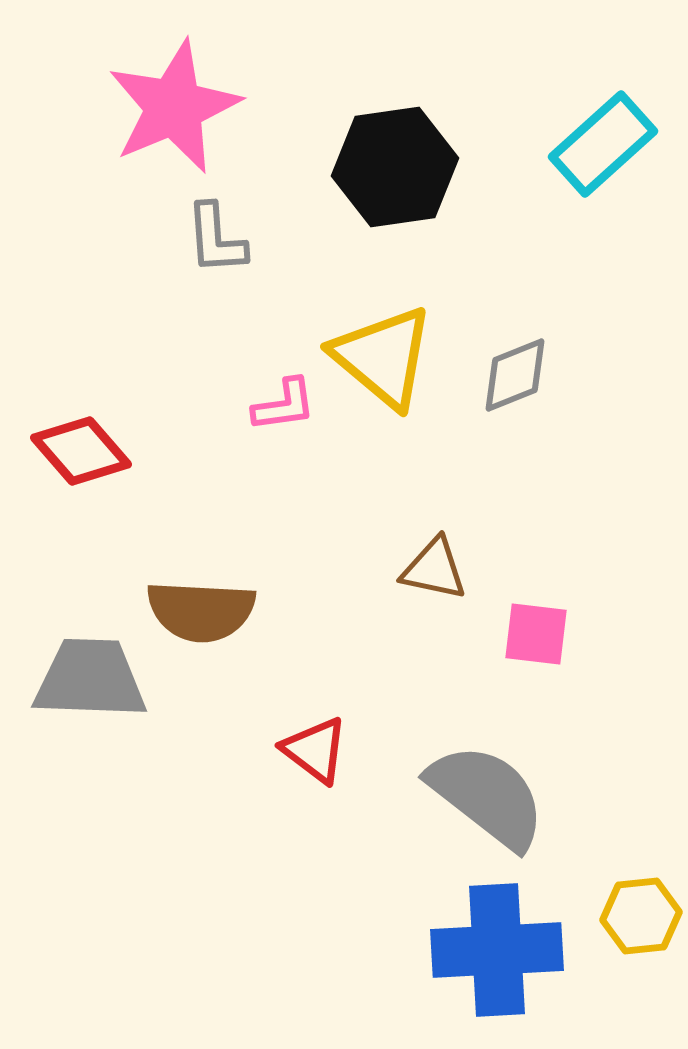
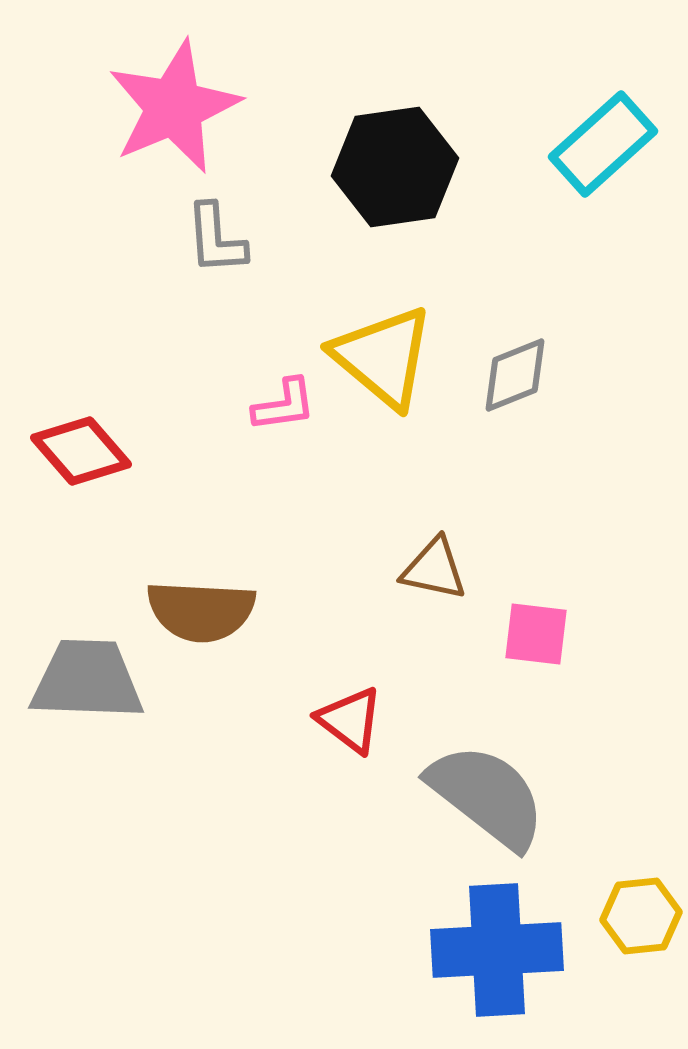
gray trapezoid: moved 3 px left, 1 px down
red triangle: moved 35 px right, 30 px up
